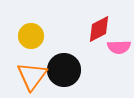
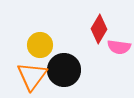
red diamond: rotated 32 degrees counterclockwise
yellow circle: moved 9 px right, 9 px down
pink semicircle: rotated 10 degrees clockwise
